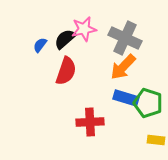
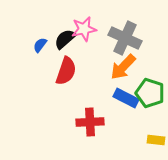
blue rectangle: rotated 10 degrees clockwise
green pentagon: moved 2 px right, 10 px up
